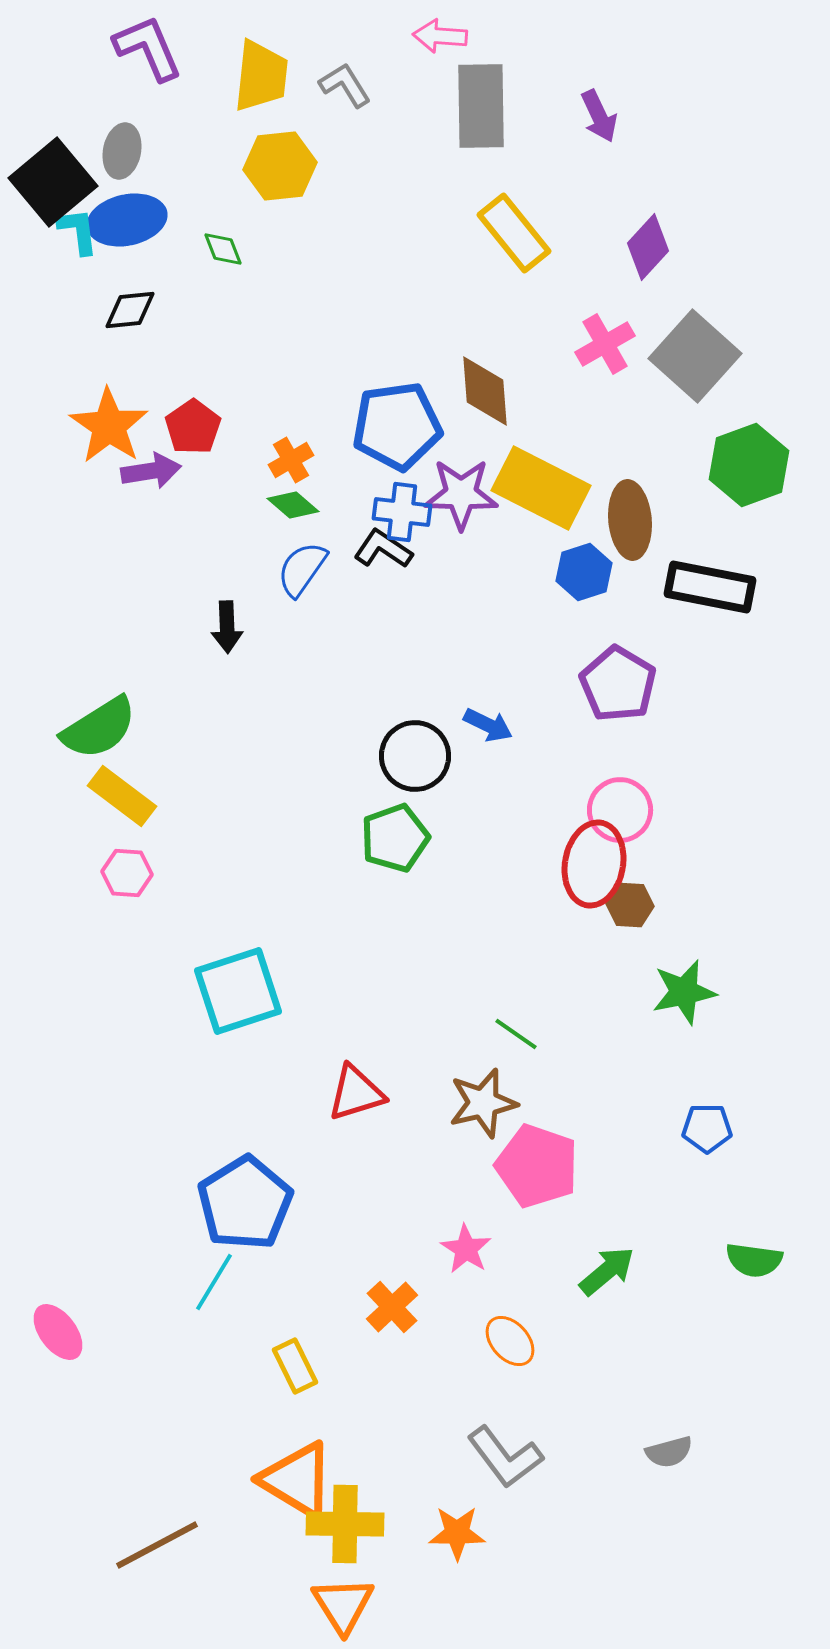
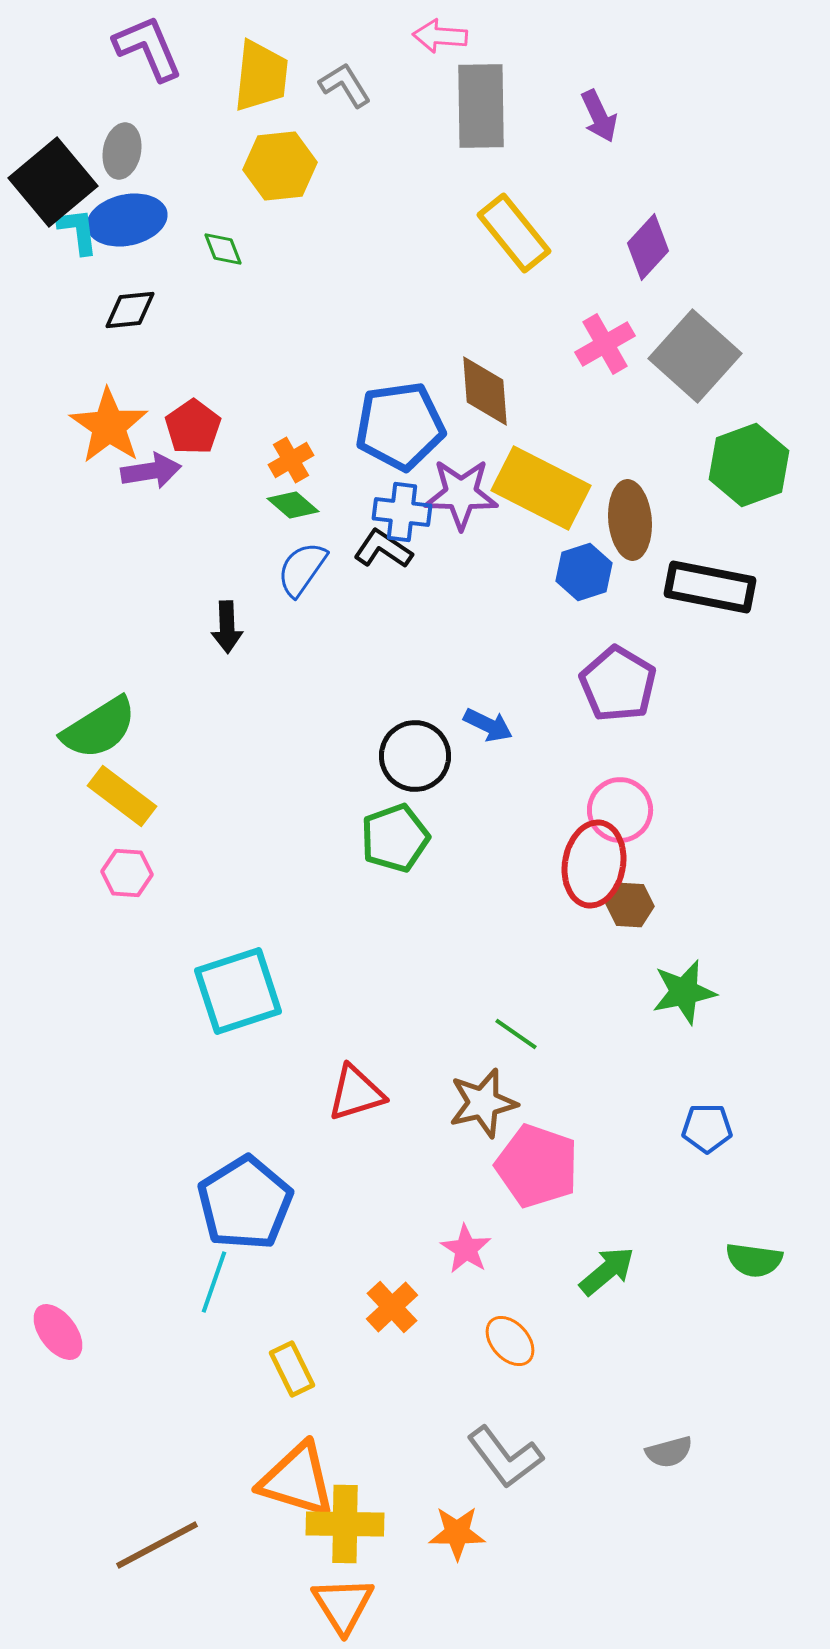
blue pentagon at (397, 426): moved 3 px right
cyan line at (214, 1282): rotated 12 degrees counterclockwise
yellow rectangle at (295, 1366): moved 3 px left, 3 px down
orange triangle at (297, 1480): rotated 14 degrees counterclockwise
